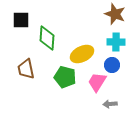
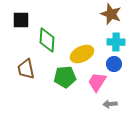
brown star: moved 4 px left
green diamond: moved 2 px down
blue circle: moved 2 px right, 1 px up
green pentagon: rotated 20 degrees counterclockwise
